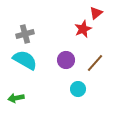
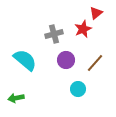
gray cross: moved 29 px right
cyan semicircle: rotated 10 degrees clockwise
